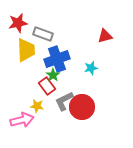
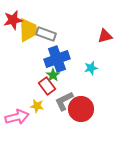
red star: moved 5 px left, 3 px up
gray rectangle: moved 3 px right
yellow trapezoid: moved 2 px right, 20 px up
red circle: moved 1 px left, 2 px down
pink arrow: moved 5 px left, 3 px up
